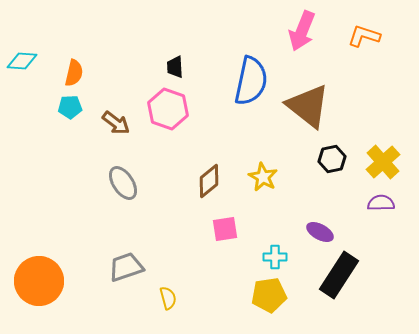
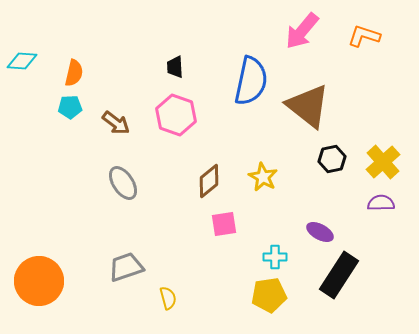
pink arrow: rotated 18 degrees clockwise
pink hexagon: moved 8 px right, 6 px down
pink square: moved 1 px left, 5 px up
